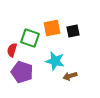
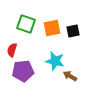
green square: moved 4 px left, 14 px up
purple pentagon: moved 1 px right, 1 px up; rotated 25 degrees counterclockwise
brown arrow: rotated 48 degrees clockwise
